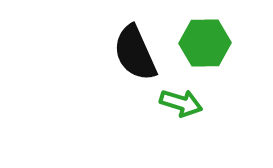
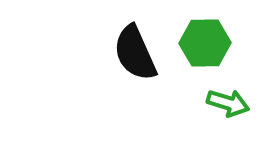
green arrow: moved 47 px right
